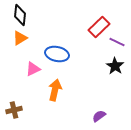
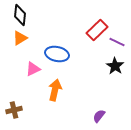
red rectangle: moved 2 px left, 3 px down
purple semicircle: rotated 16 degrees counterclockwise
